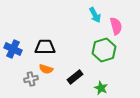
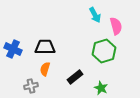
green hexagon: moved 1 px down
orange semicircle: moved 1 px left; rotated 88 degrees clockwise
gray cross: moved 7 px down
